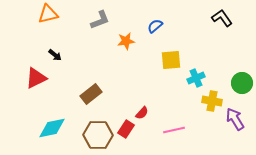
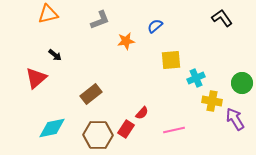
red triangle: rotated 15 degrees counterclockwise
